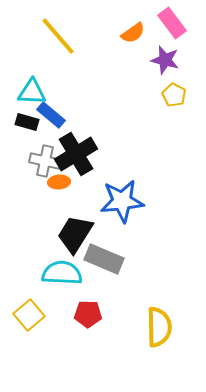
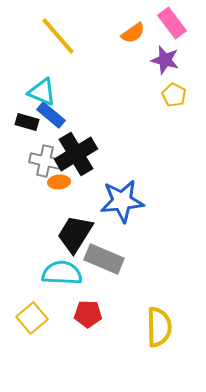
cyan triangle: moved 10 px right; rotated 20 degrees clockwise
yellow square: moved 3 px right, 3 px down
